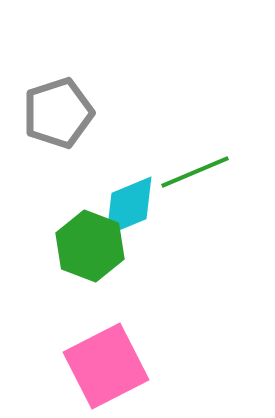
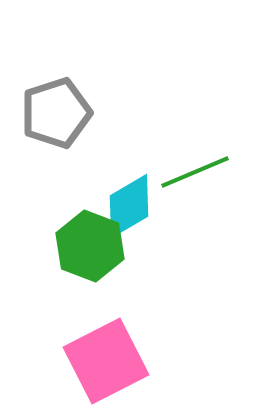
gray pentagon: moved 2 px left
cyan diamond: rotated 8 degrees counterclockwise
pink square: moved 5 px up
